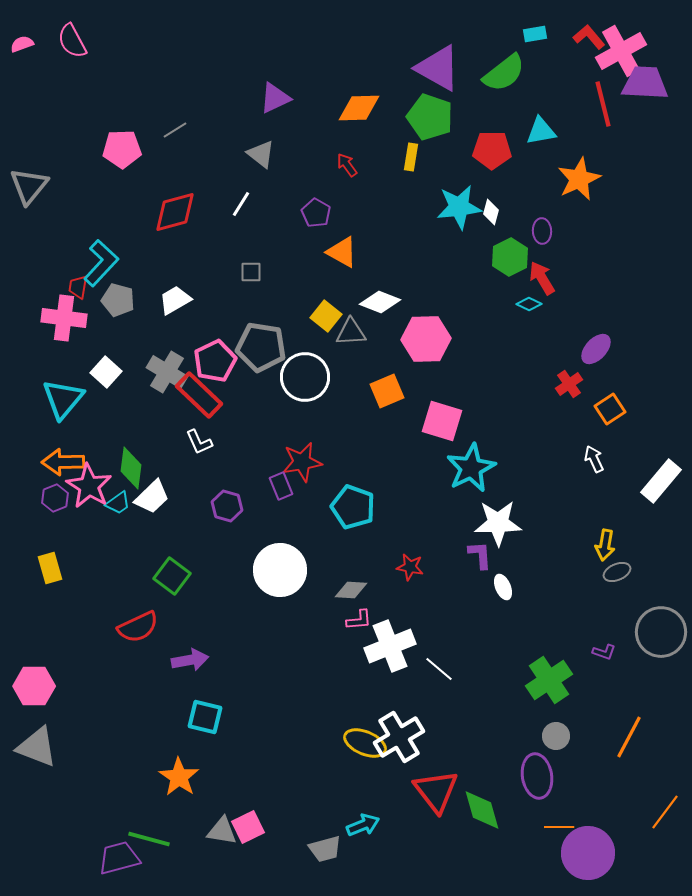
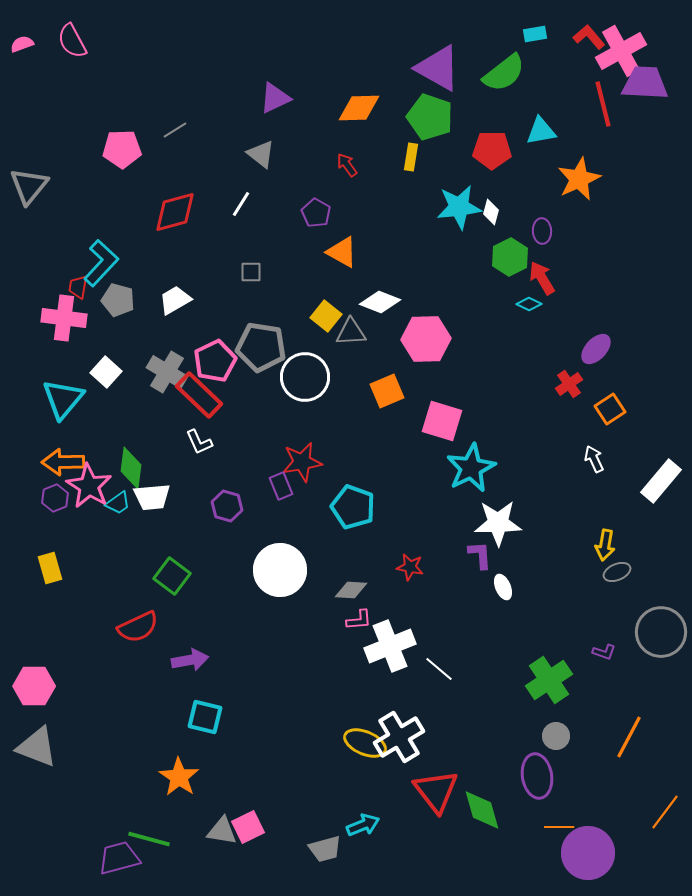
white trapezoid at (152, 497): rotated 39 degrees clockwise
